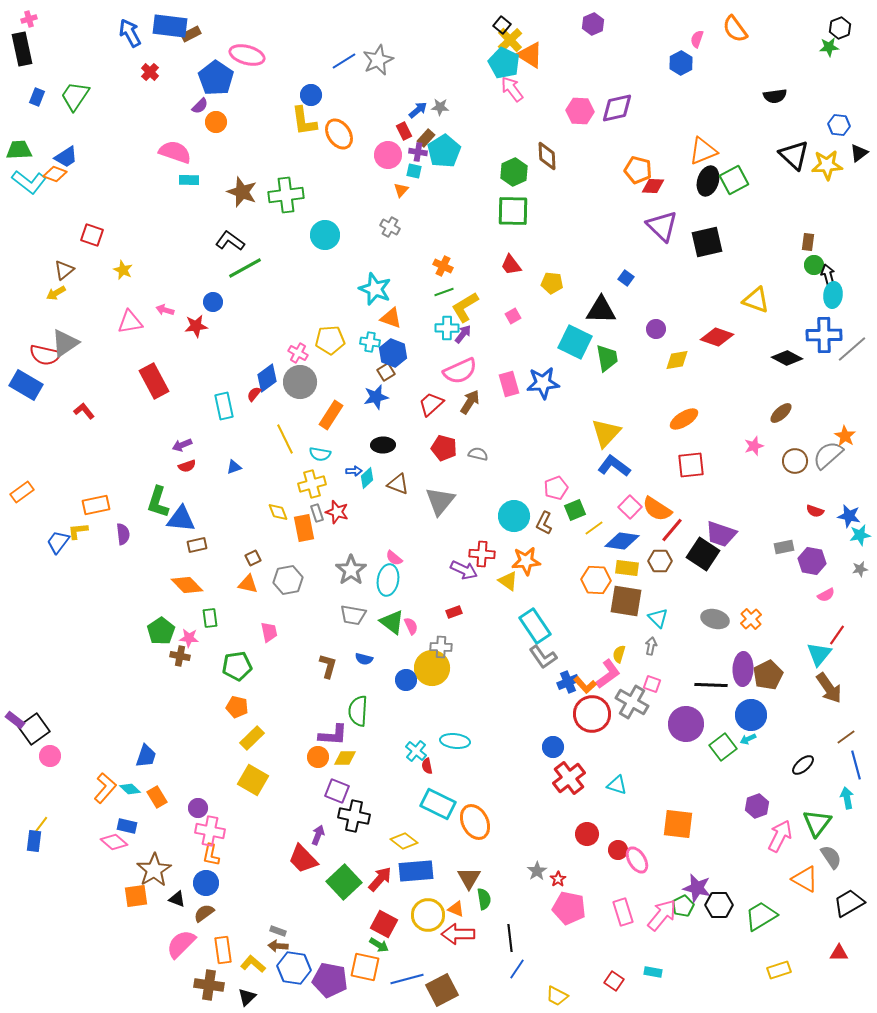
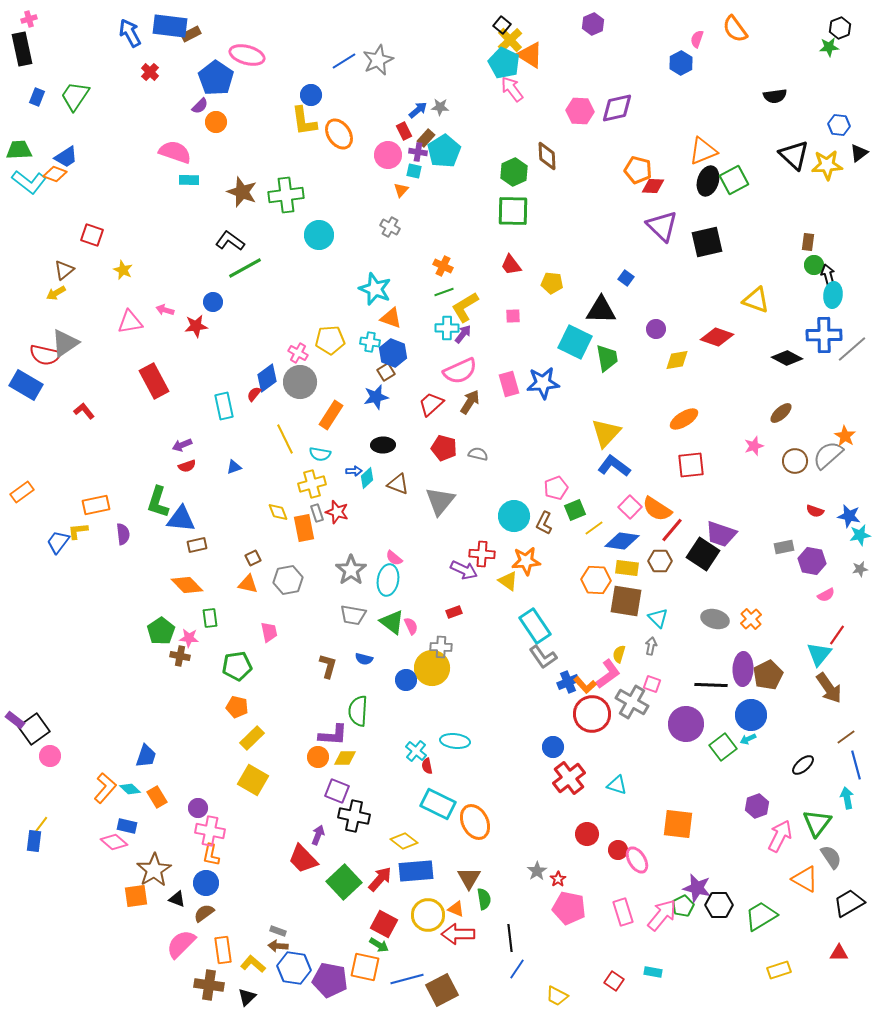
cyan circle at (325, 235): moved 6 px left
pink square at (513, 316): rotated 28 degrees clockwise
